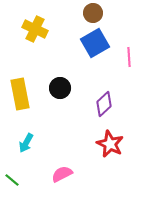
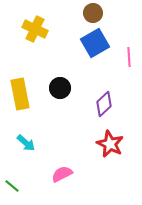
cyan arrow: rotated 78 degrees counterclockwise
green line: moved 6 px down
